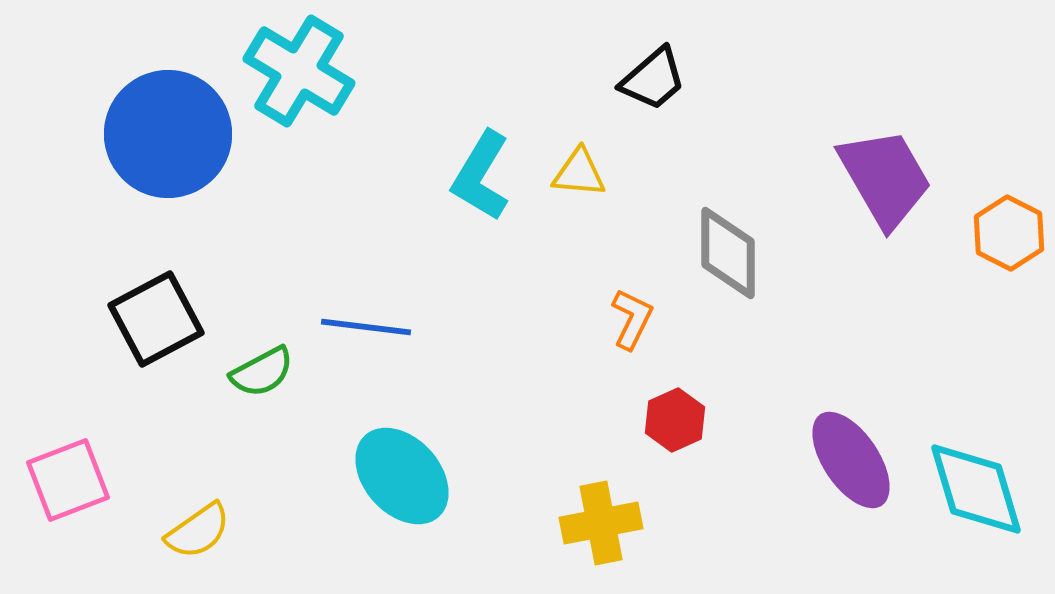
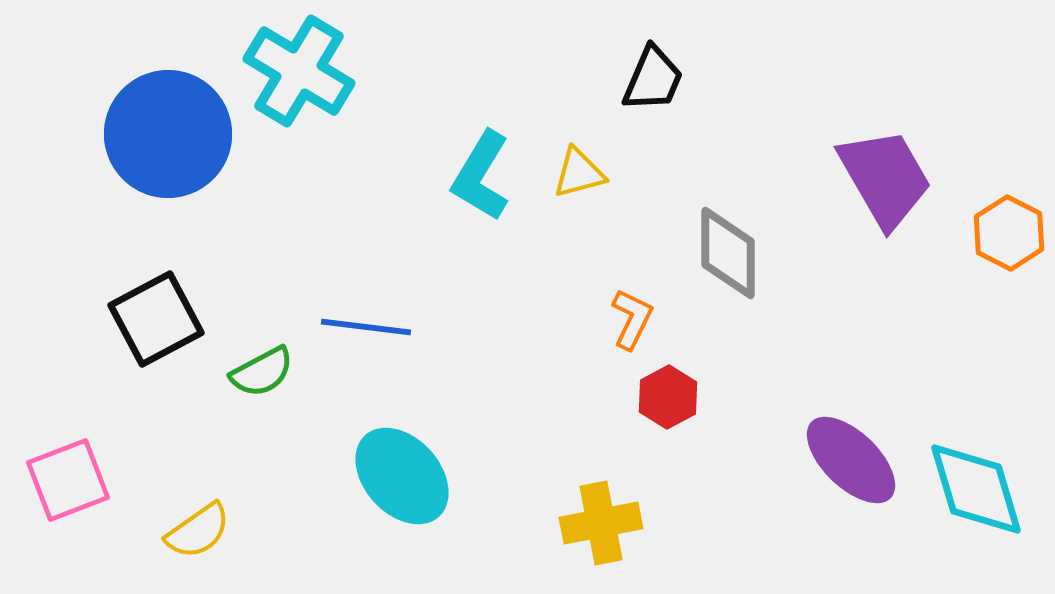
black trapezoid: rotated 26 degrees counterclockwise
yellow triangle: rotated 20 degrees counterclockwise
red hexagon: moved 7 px left, 23 px up; rotated 4 degrees counterclockwise
purple ellipse: rotated 12 degrees counterclockwise
